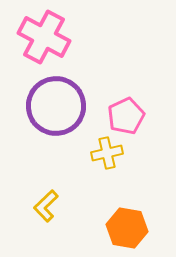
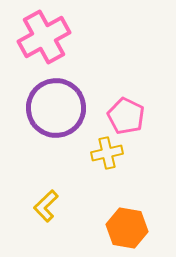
pink cross: rotated 33 degrees clockwise
purple circle: moved 2 px down
pink pentagon: rotated 21 degrees counterclockwise
